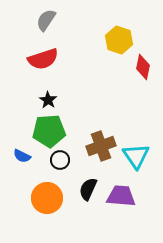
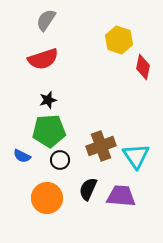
black star: rotated 24 degrees clockwise
